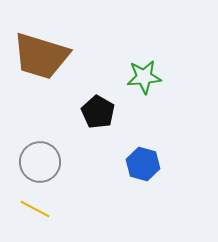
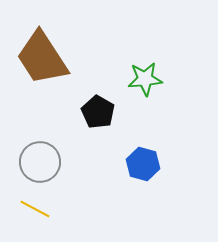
brown trapezoid: moved 1 px right, 2 px down; rotated 40 degrees clockwise
green star: moved 1 px right, 2 px down
